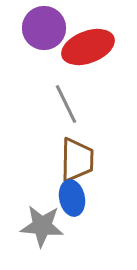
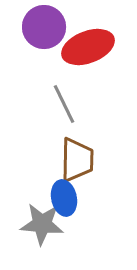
purple circle: moved 1 px up
gray line: moved 2 px left
blue ellipse: moved 8 px left
gray star: moved 2 px up
